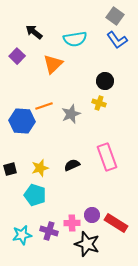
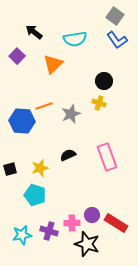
black circle: moved 1 px left
black semicircle: moved 4 px left, 10 px up
